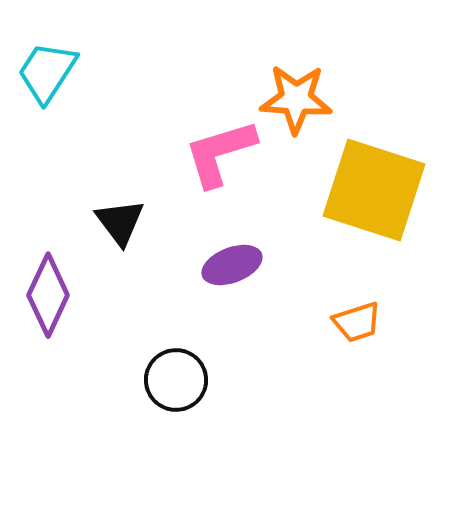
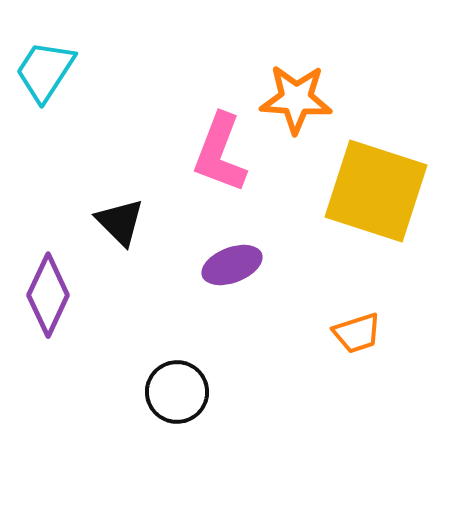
cyan trapezoid: moved 2 px left, 1 px up
pink L-shape: rotated 52 degrees counterclockwise
yellow square: moved 2 px right, 1 px down
black triangle: rotated 8 degrees counterclockwise
orange trapezoid: moved 11 px down
black circle: moved 1 px right, 12 px down
